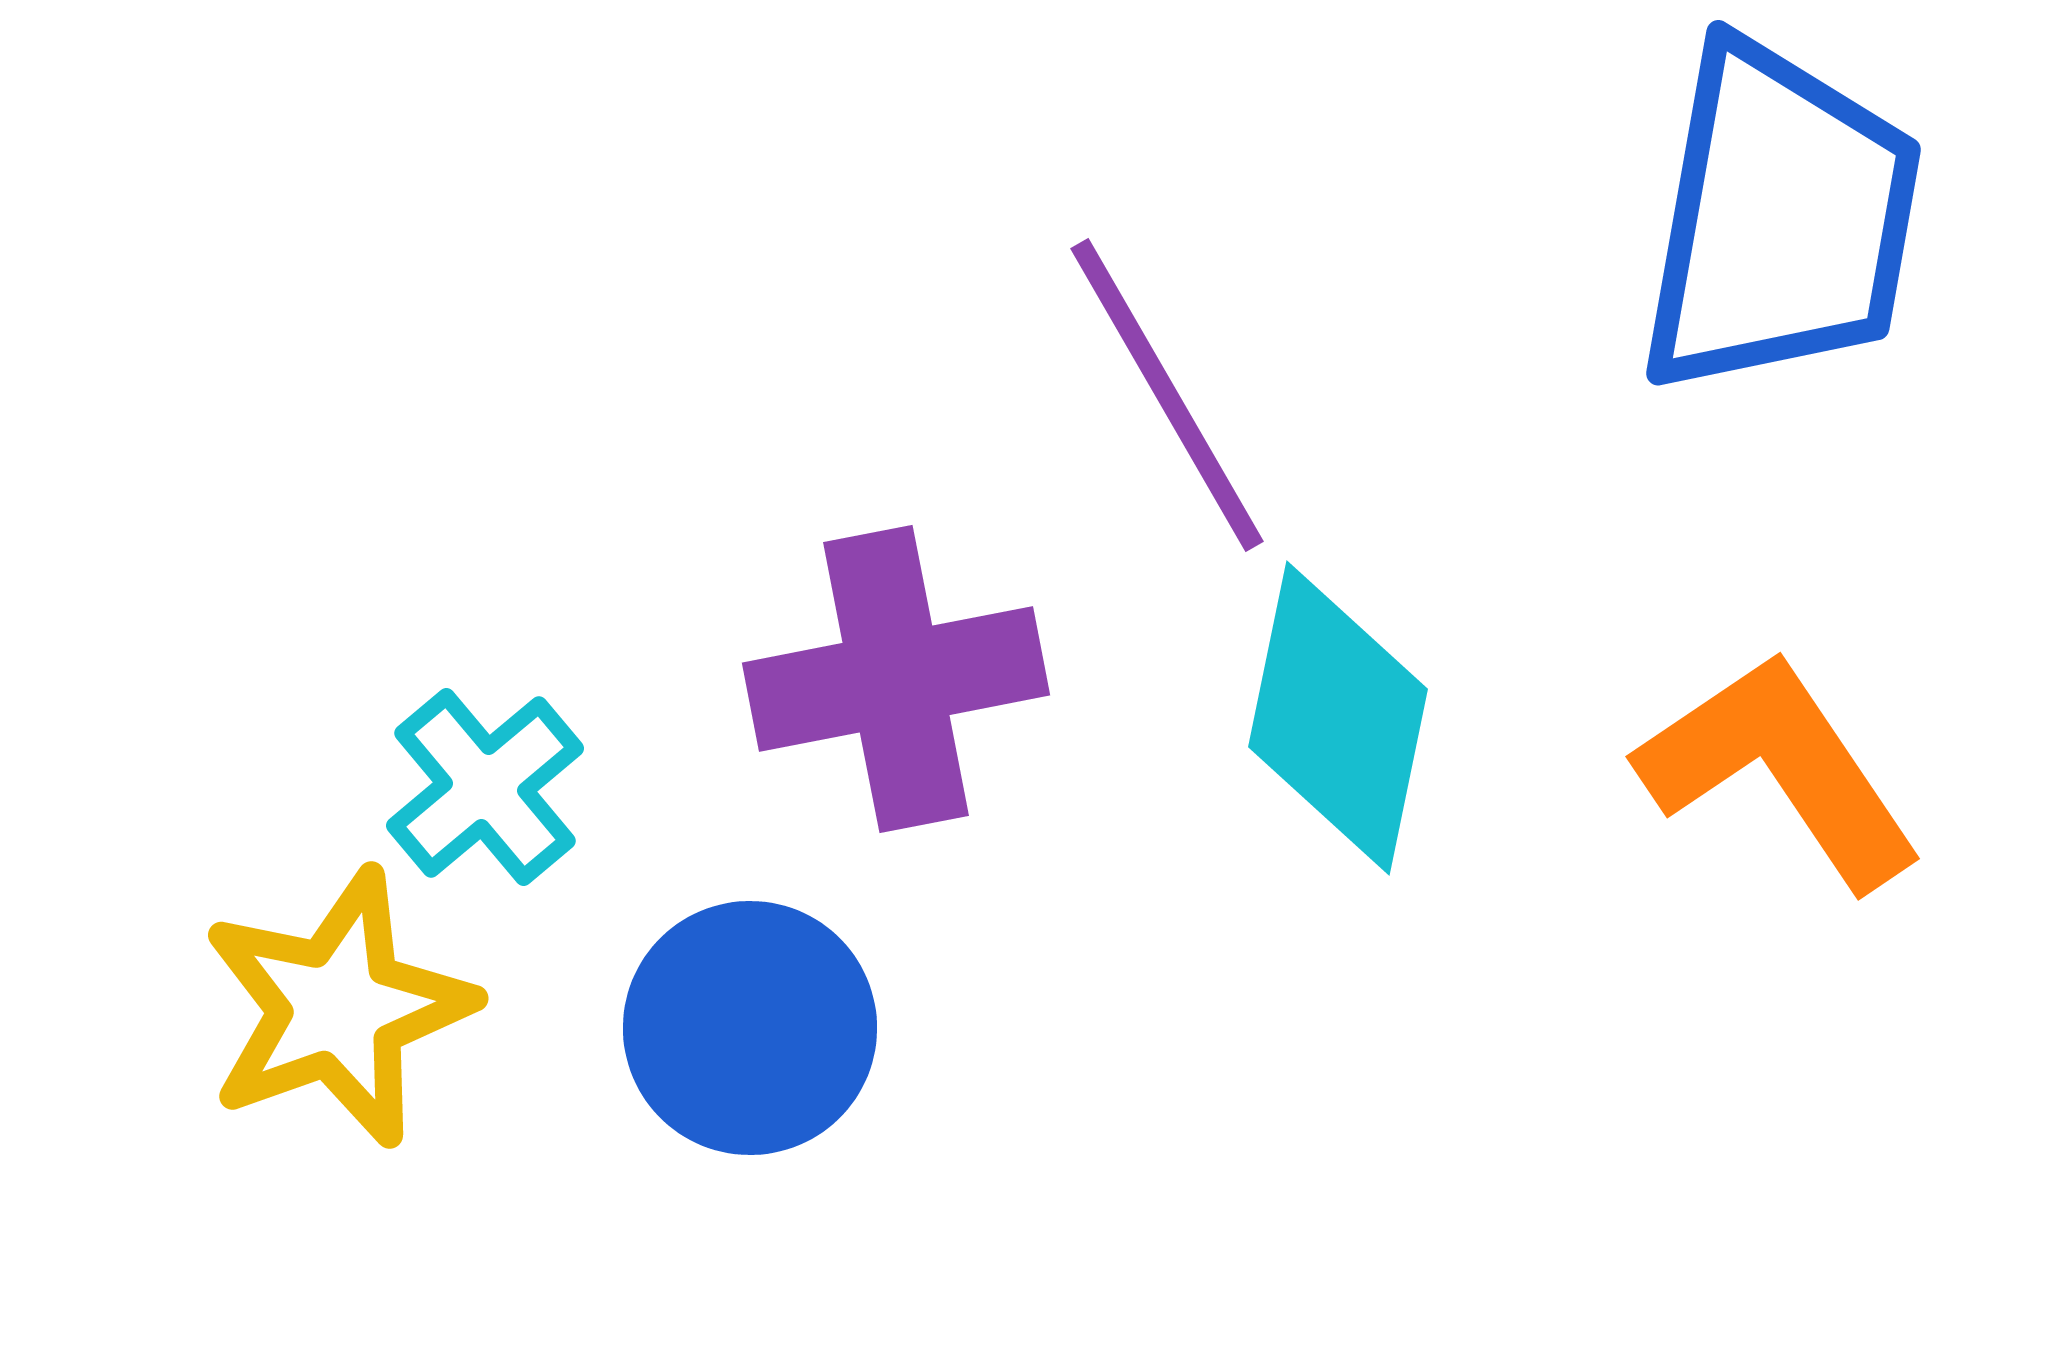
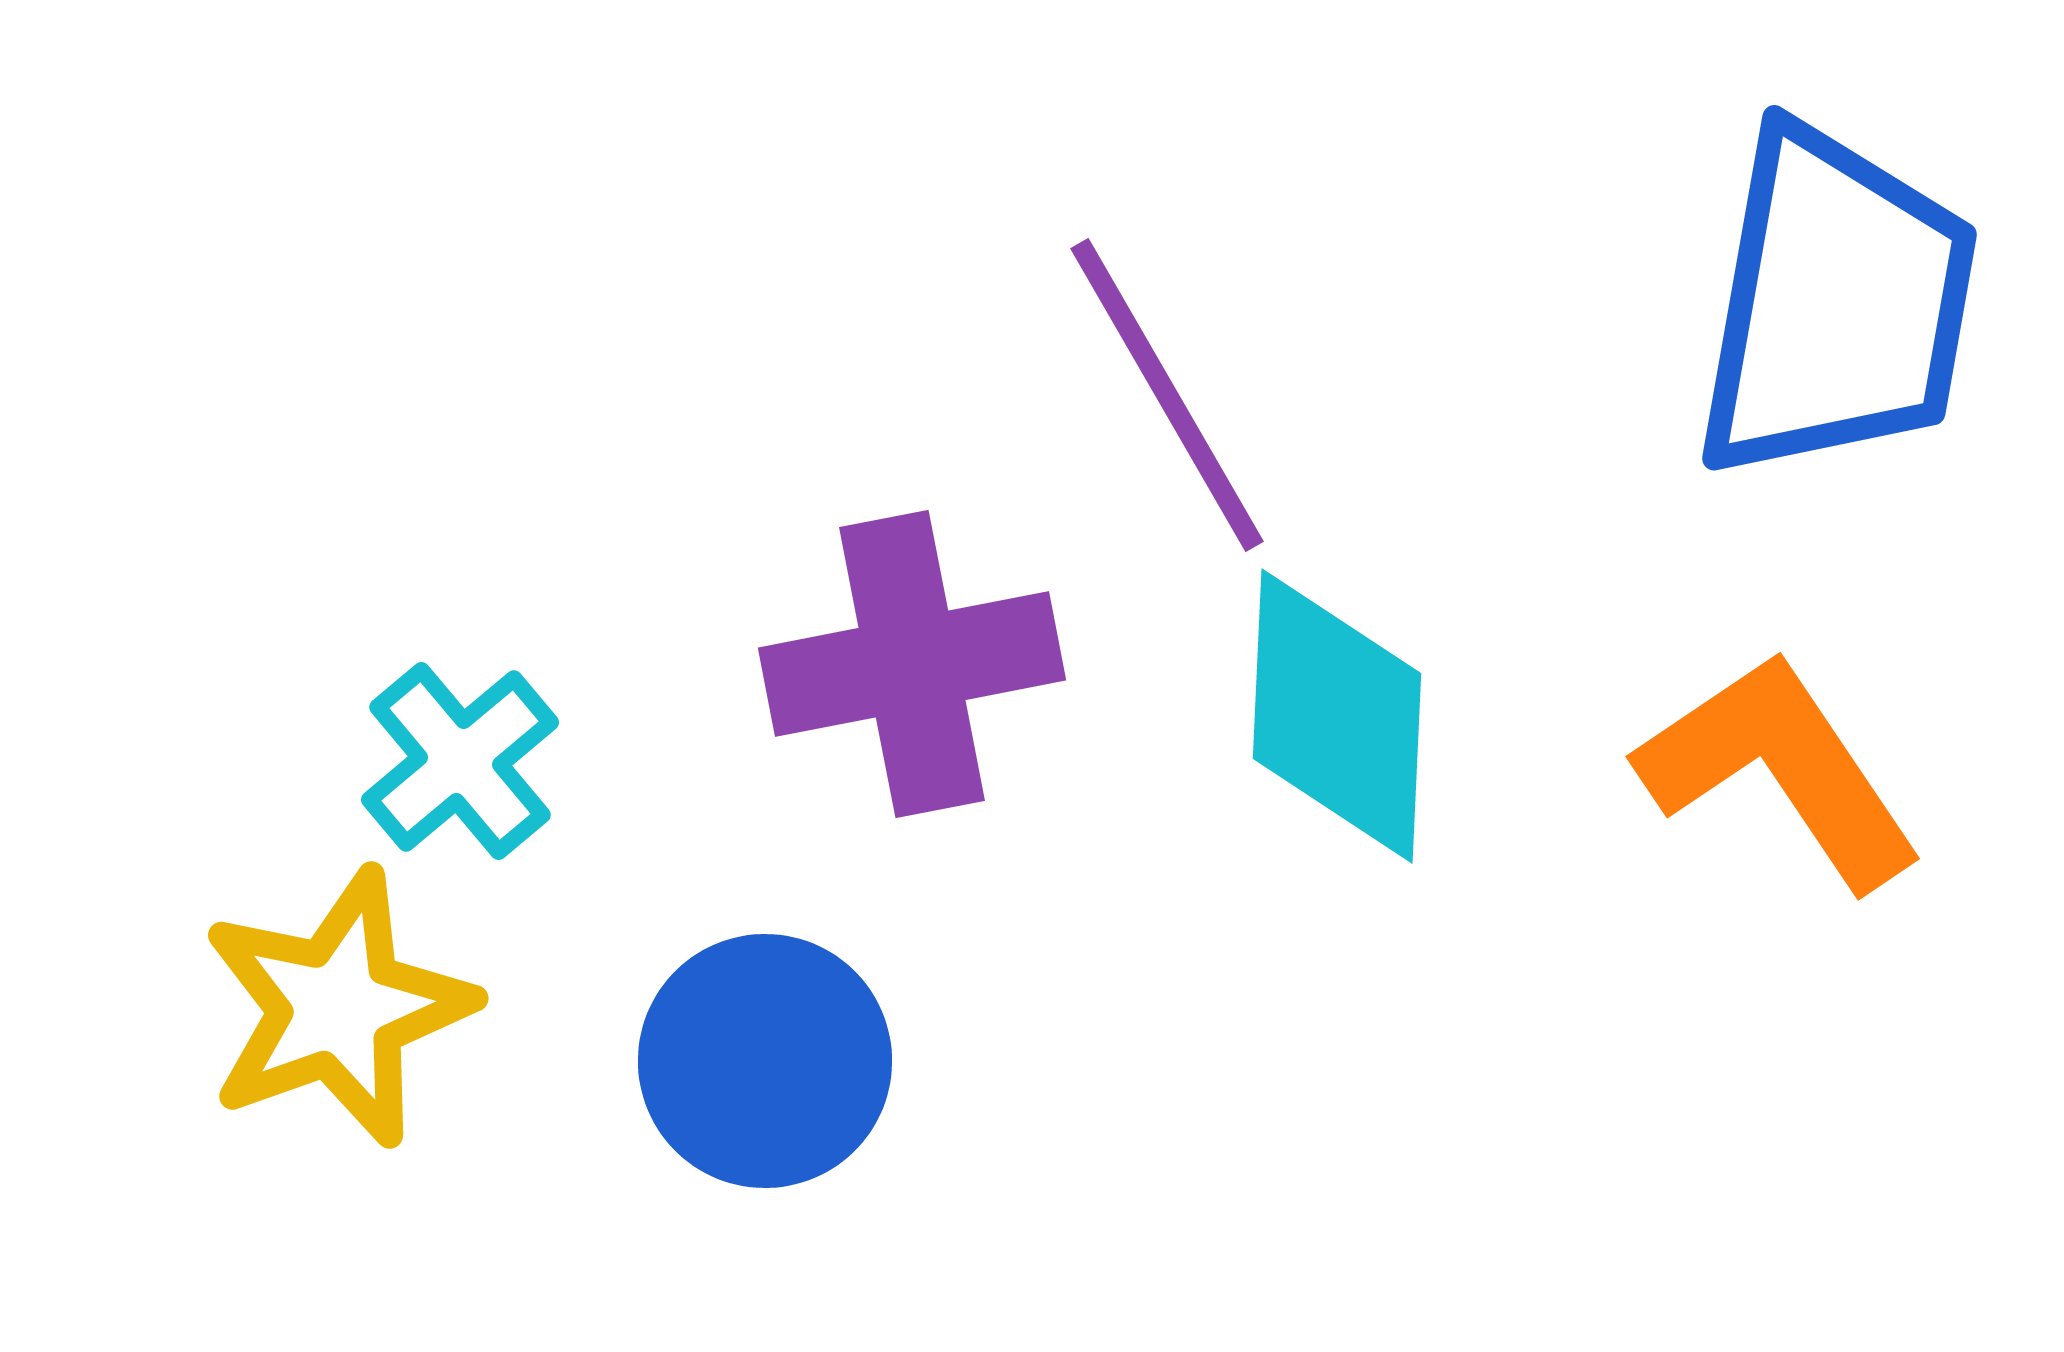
blue trapezoid: moved 56 px right, 85 px down
purple cross: moved 16 px right, 15 px up
cyan diamond: moved 1 px left, 2 px up; rotated 9 degrees counterclockwise
cyan cross: moved 25 px left, 26 px up
blue circle: moved 15 px right, 33 px down
